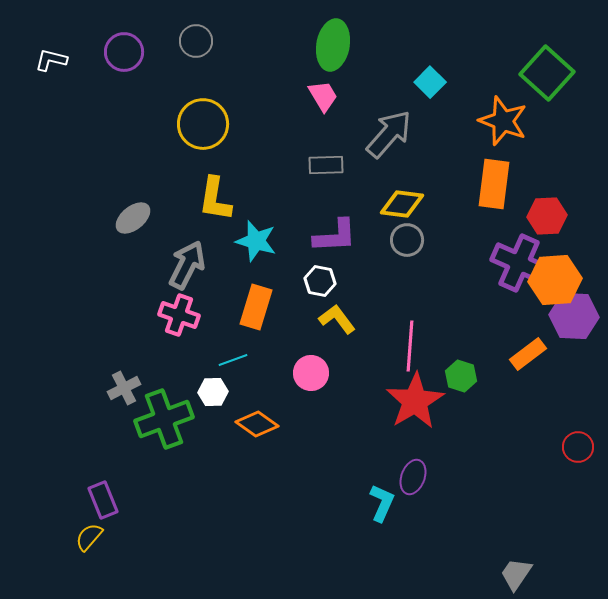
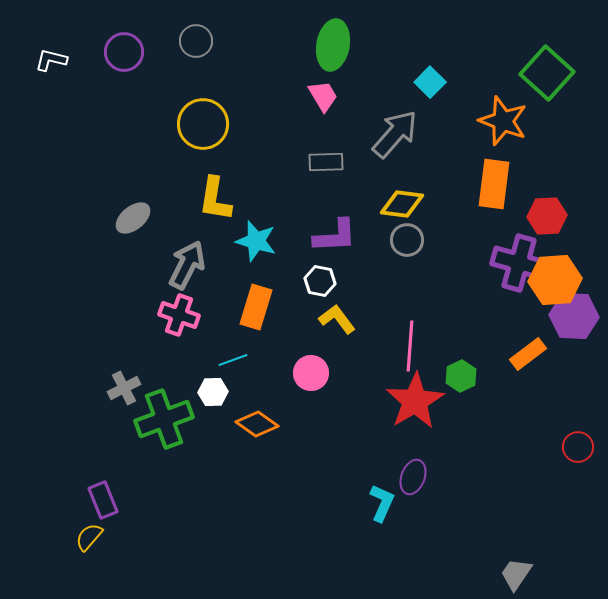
gray arrow at (389, 134): moved 6 px right
gray rectangle at (326, 165): moved 3 px up
purple cross at (519, 263): rotated 8 degrees counterclockwise
green hexagon at (461, 376): rotated 16 degrees clockwise
